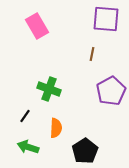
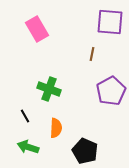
purple square: moved 4 px right, 3 px down
pink rectangle: moved 3 px down
black line: rotated 64 degrees counterclockwise
black pentagon: rotated 15 degrees counterclockwise
